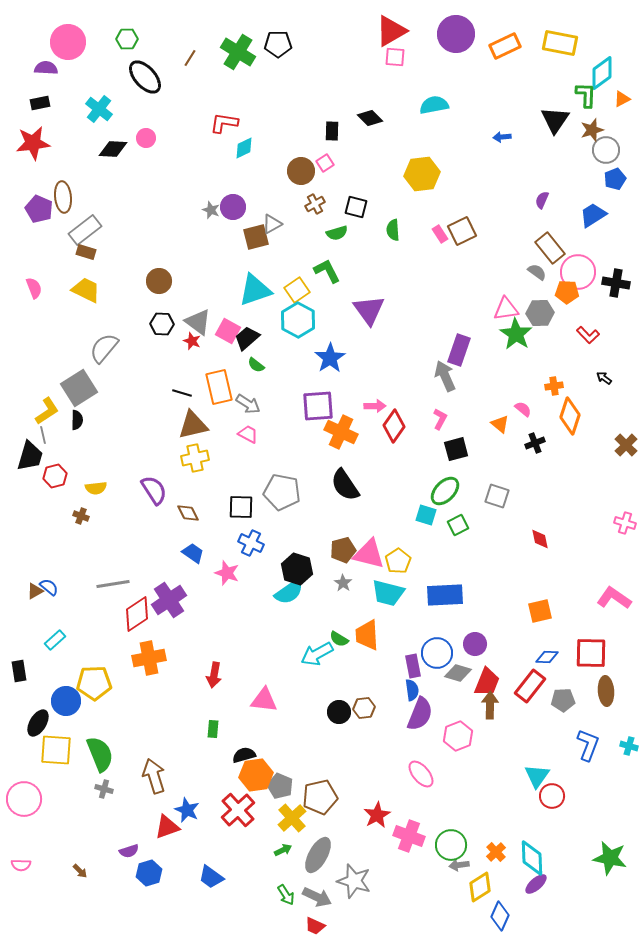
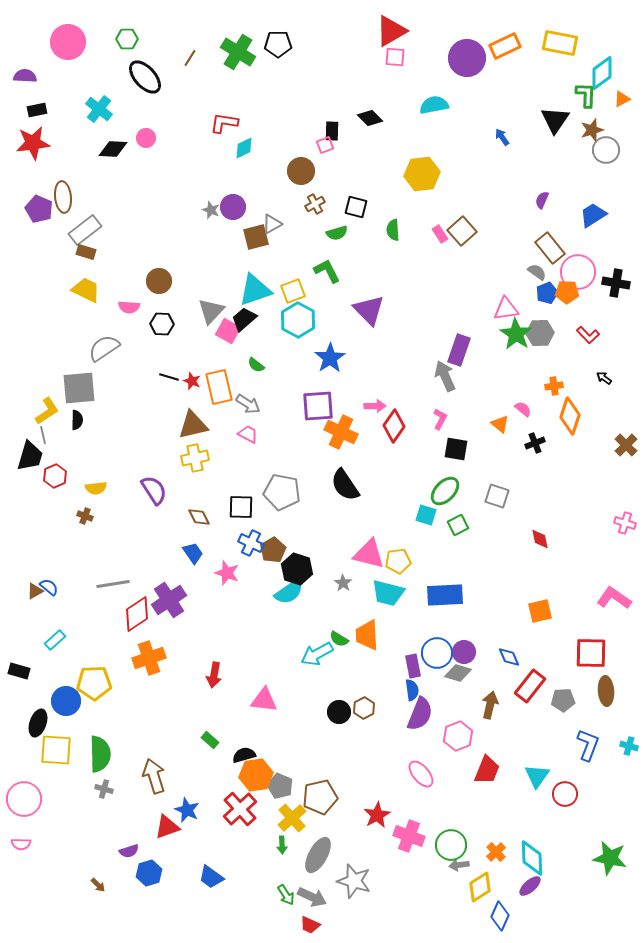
purple circle at (456, 34): moved 11 px right, 24 px down
purple semicircle at (46, 68): moved 21 px left, 8 px down
black rectangle at (40, 103): moved 3 px left, 7 px down
blue arrow at (502, 137): rotated 60 degrees clockwise
pink square at (325, 163): moved 18 px up; rotated 12 degrees clockwise
blue pentagon at (615, 179): moved 68 px left, 114 px down
brown square at (462, 231): rotated 16 degrees counterclockwise
pink semicircle at (34, 288): moved 95 px right, 19 px down; rotated 115 degrees clockwise
yellow square at (297, 290): moved 4 px left, 1 px down; rotated 15 degrees clockwise
purple triangle at (369, 310): rotated 8 degrees counterclockwise
gray hexagon at (540, 313): moved 20 px down
gray triangle at (198, 322): moved 13 px right, 11 px up; rotated 36 degrees clockwise
black trapezoid at (247, 338): moved 3 px left, 19 px up
red star at (192, 341): moved 40 px down
gray semicircle at (104, 348): rotated 16 degrees clockwise
gray square at (79, 388): rotated 27 degrees clockwise
black line at (182, 393): moved 13 px left, 16 px up
black square at (456, 449): rotated 25 degrees clockwise
red hexagon at (55, 476): rotated 10 degrees counterclockwise
brown diamond at (188, 513): moved 11 px right, 4 px down
brown cross at (81, 516): moved 4 px right
brown pentagon at (343, 550): moved 70 px left; rotated 15 degrees counterclockwise
blue trapezoid at (193, 553): rotated 20 degrees clockwise
yellow pentagon at (398, 561): rotated 25 degrees clockwise
purple circle at (475, 644): moved 11 px left, 8 px down
blue diamond at (547, 657): moved 38 px left; rotated 65 degrees clockwise
orange cross at (149, 658): rotated 8 degrees counterclockwise
black rectangle at (19, 671): rotated 65 degrees counterclockwise
red trapezoid at (487, 682): moved 88 px down
brown arrow at (490, 705): rotated 12 degrees clockwise
brown hexagon at (364, 708): rotated 20 degrees counterclockwise
black ellipse at (38, 723): rotated 12 degrees counterclockwise
green rectangle at (213, 729): moved 3 px left, 11 px down; rotated 54 degrees counterclockwise
green semicircle at (100, 754): rotated 21 degrees clockwise
red circle at (552, 796): moved 13 px right, 2 px up
red cross at (238, 810): moved 2 px right, 1 px up
green arrow at (283, 850): moved 1 px left, 5 px up; rotated 114 degrees clockwise
pink semicircle at (21, 865): moved 21 px up
brown arrow at (80, 871): moved 18 px right, 14 px down
purple ellipse at (536, 884): moved 6 px left, 2 px down
gray arrow at (317, 897): moved 5 px left
red trapezoid at (315, 926): moved 5 px left, 1 px up
